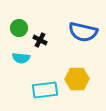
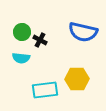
green circle: moved 3 px right, 4 px down
